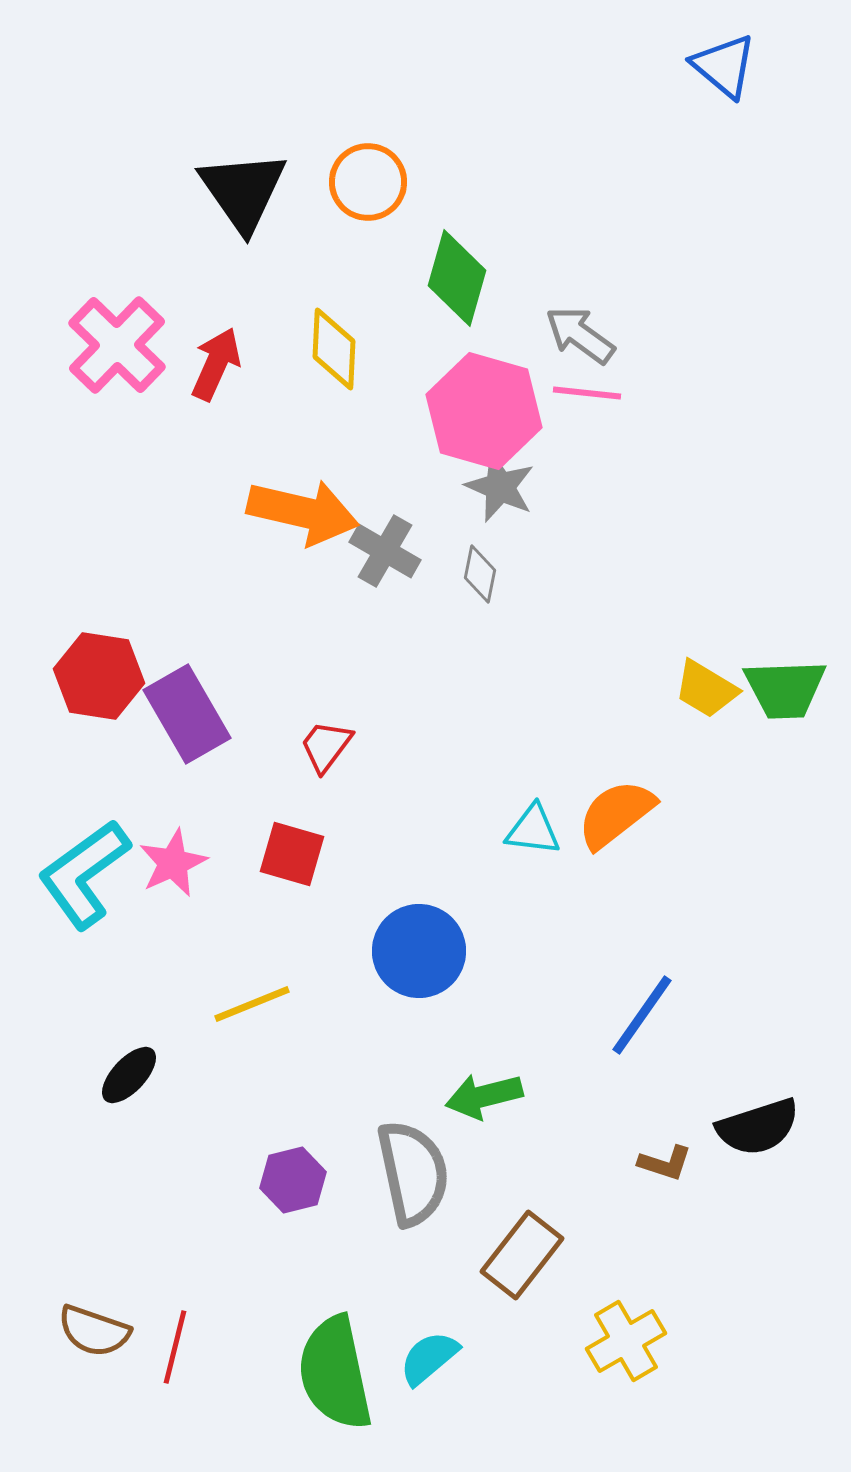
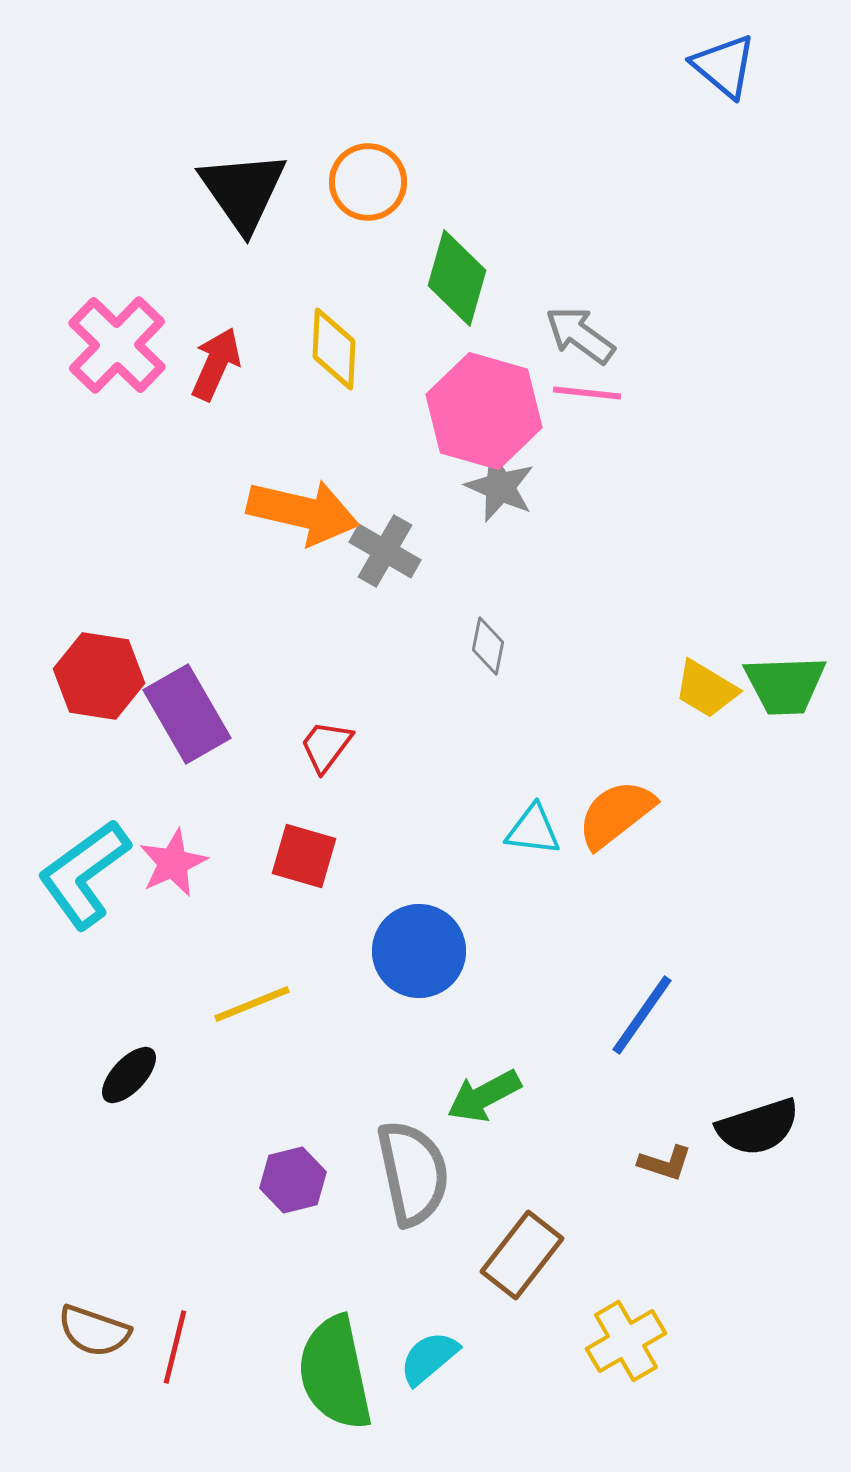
gray diamond: moved 8 px right, 72 px down
green trapezoid: moved 4 px up
red square: moved 12 px right, 2 px down
green arrow: rotated 14 degrees counterclockwise
